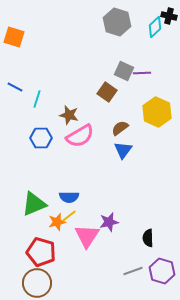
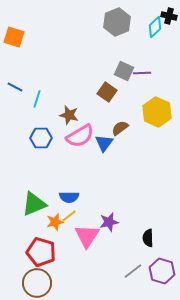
gray hexagon: rotated 20 degrees clockwise
blue triangle: moved 19 px left, 7 px up
orange star: moved 2 px left
gray line: rotated 18 degrees counterclockwise
